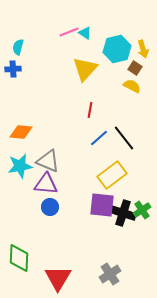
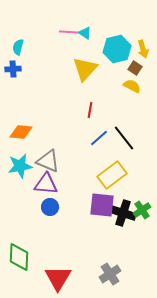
pink line: rotated 24 degrees clockwise
green diamond: moved 1 px up
